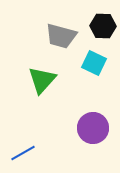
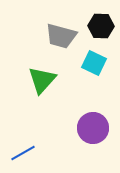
black hexagon: moved 2 px left
